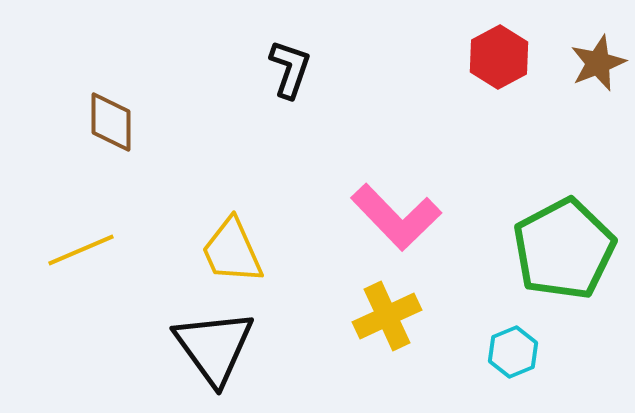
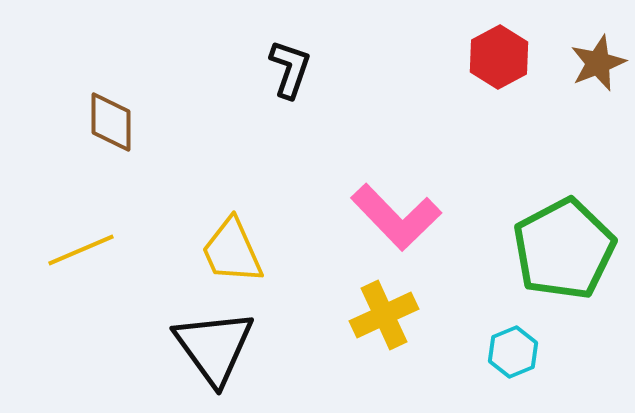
yellow cross: moved 3 px left, 1 px up
